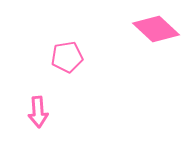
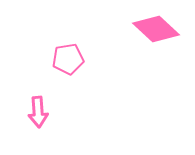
pink pentagon: moved 1 px right, 2 px down
